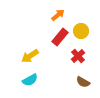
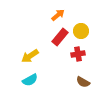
red cross: moved 2 px up; rotated 32 degrees clockwise
